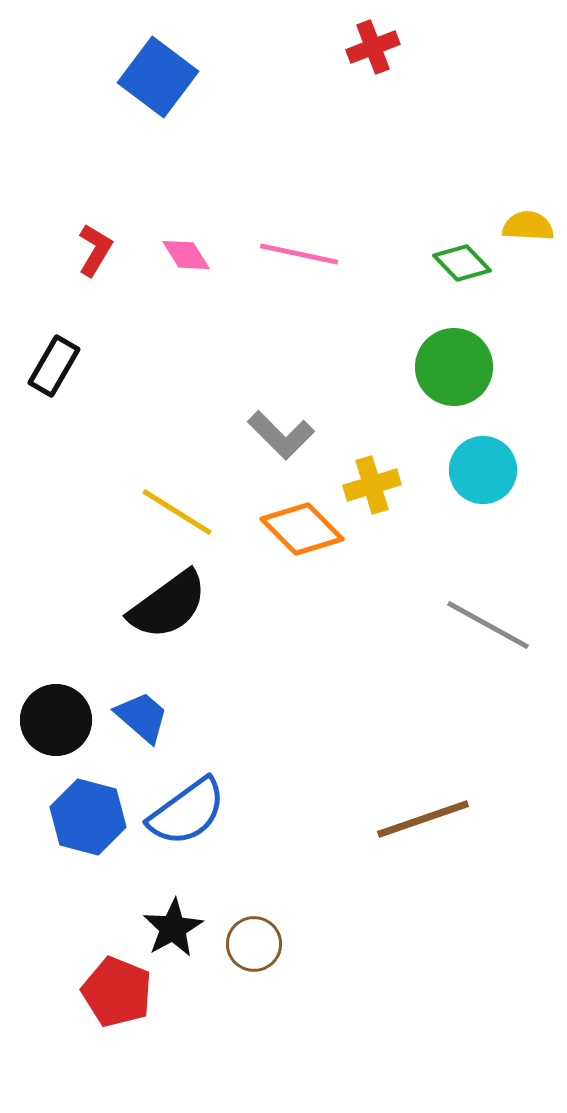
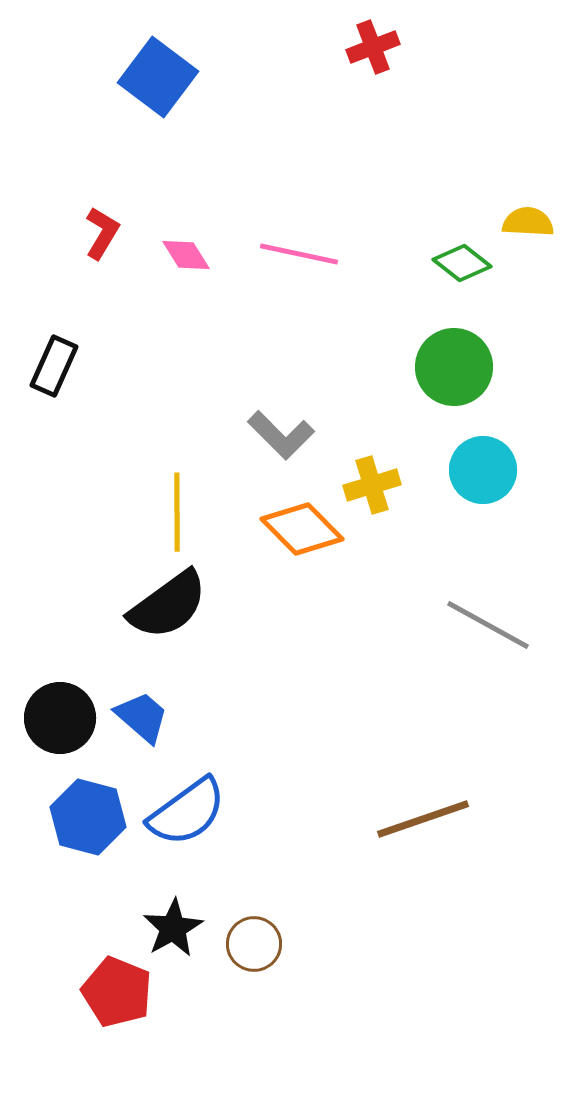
yellow semicircle: moved 4 px up
red L-shape: moved 7 px right, 17 px up
green diamond: rotated 8 degrees counterclockwise
black rectangle: rotated 6 degrees counterclockwise
yellow line: rotated 58 degrees clockwise
black circle: moved 4 px right, 2 px up
